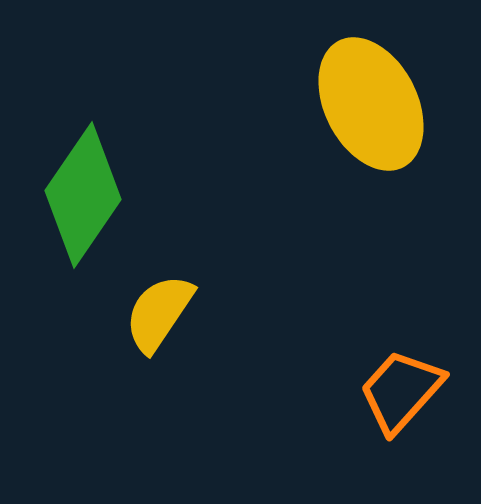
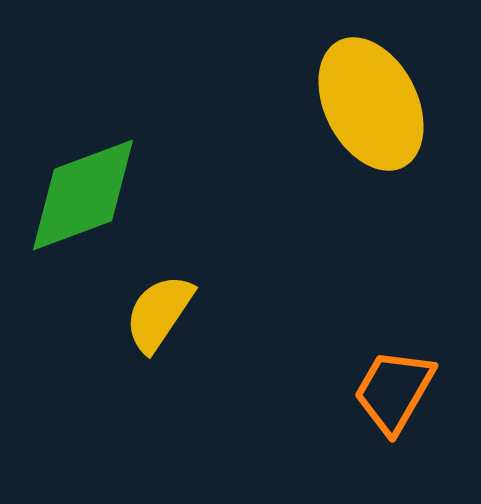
green diamond: rotated 35 degrees clockwise
orange trapezoid: moved 7 px left; rotated 12 degrees counterclockwise
